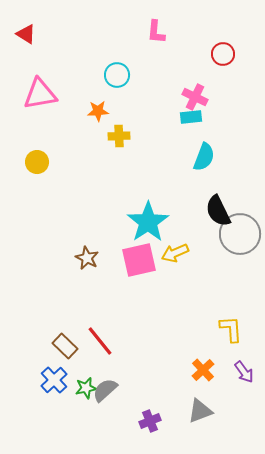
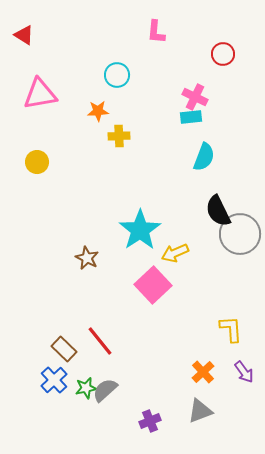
red triangle: moved 2 px left, 1 px down
cyan star: moved 8 px left, 8 px down
pink square: moved 14 px right, 25 px down; rotated 30 degrees counterclockwise
brown rectangle: moved 1 px left, 3 px down
orange cross: moved 2 px down
